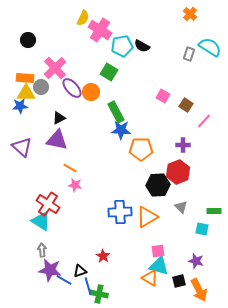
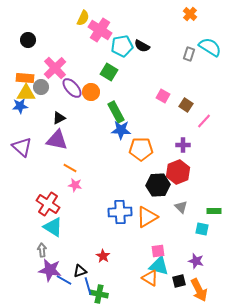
cyan triangle at (41, 221): moved 12 px right, 6 px down
